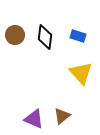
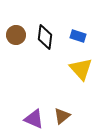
brown circle: moved 1 px right
yellow triangle: moved 4 px up
